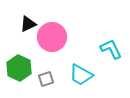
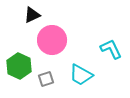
black triangle: moved 4 px right, 9 px up
pink circle: moved 3 px down
green hexagon: moved 2 px up
